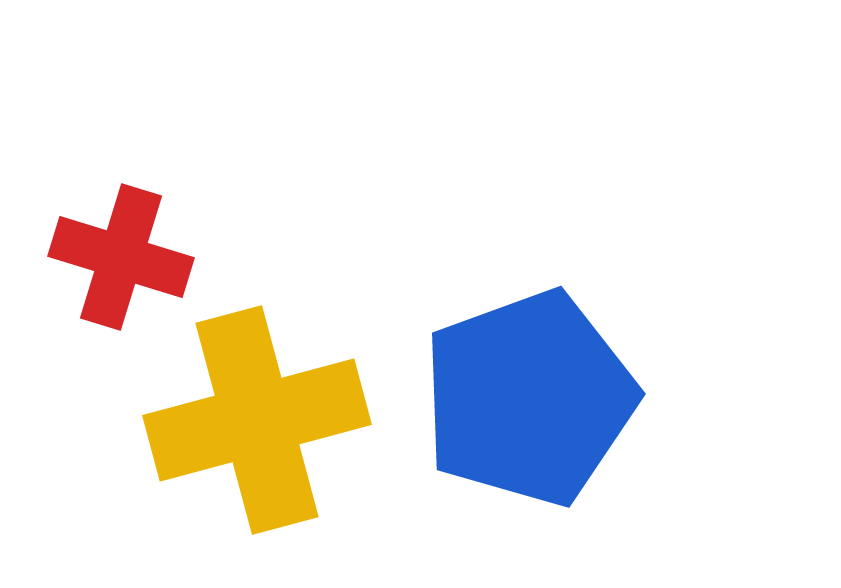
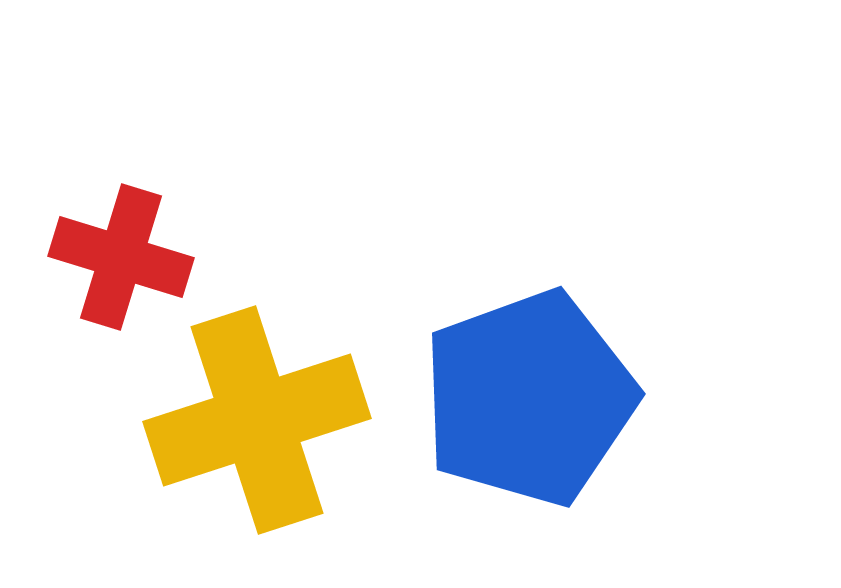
yellow cross: rotated 3 degrees counterclockwise
